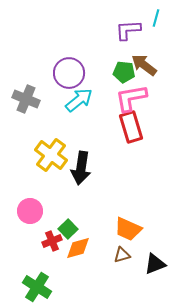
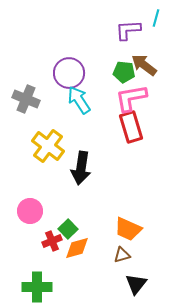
cyan arrow: rotated 84 degrees counterclockwise
yellow cross: moved 3 px left, 9 px up
orange diamond: moved 1 px left
black triangle: moved 19 px left, 20 px down; rotated 30 degrees counterclockwise
green cross: rotated 32 degrees counterclockwise
